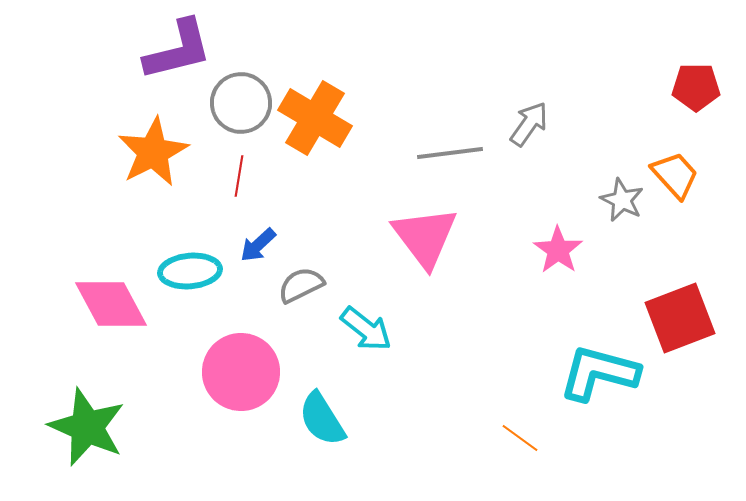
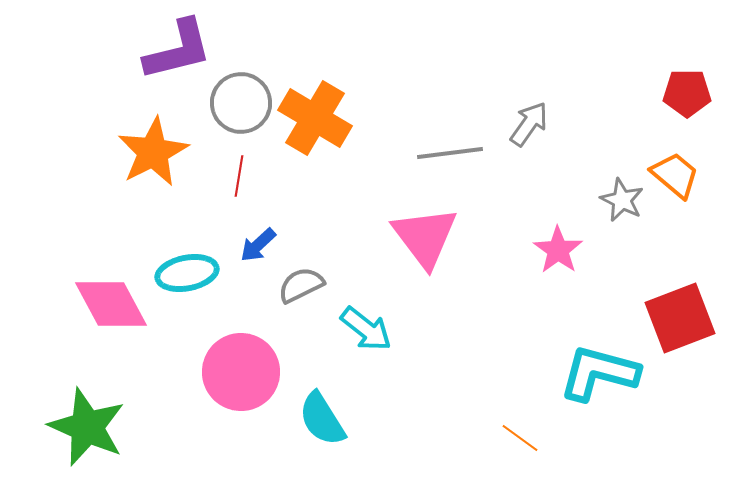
red pentagon: moved 9 px left, 6 px down
orange trapezoid: rotated 8 degrees counterclockwise
cyan ellipse: moved 3 px left, 2 px down; rotated 6 degrees counterclockwise
